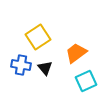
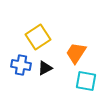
orange trapezoid: rotated 20 degrees counterclockwise
black triangle: rotated 42 degrees clockwise
cyan square: rotated 35 degrees clockwise
